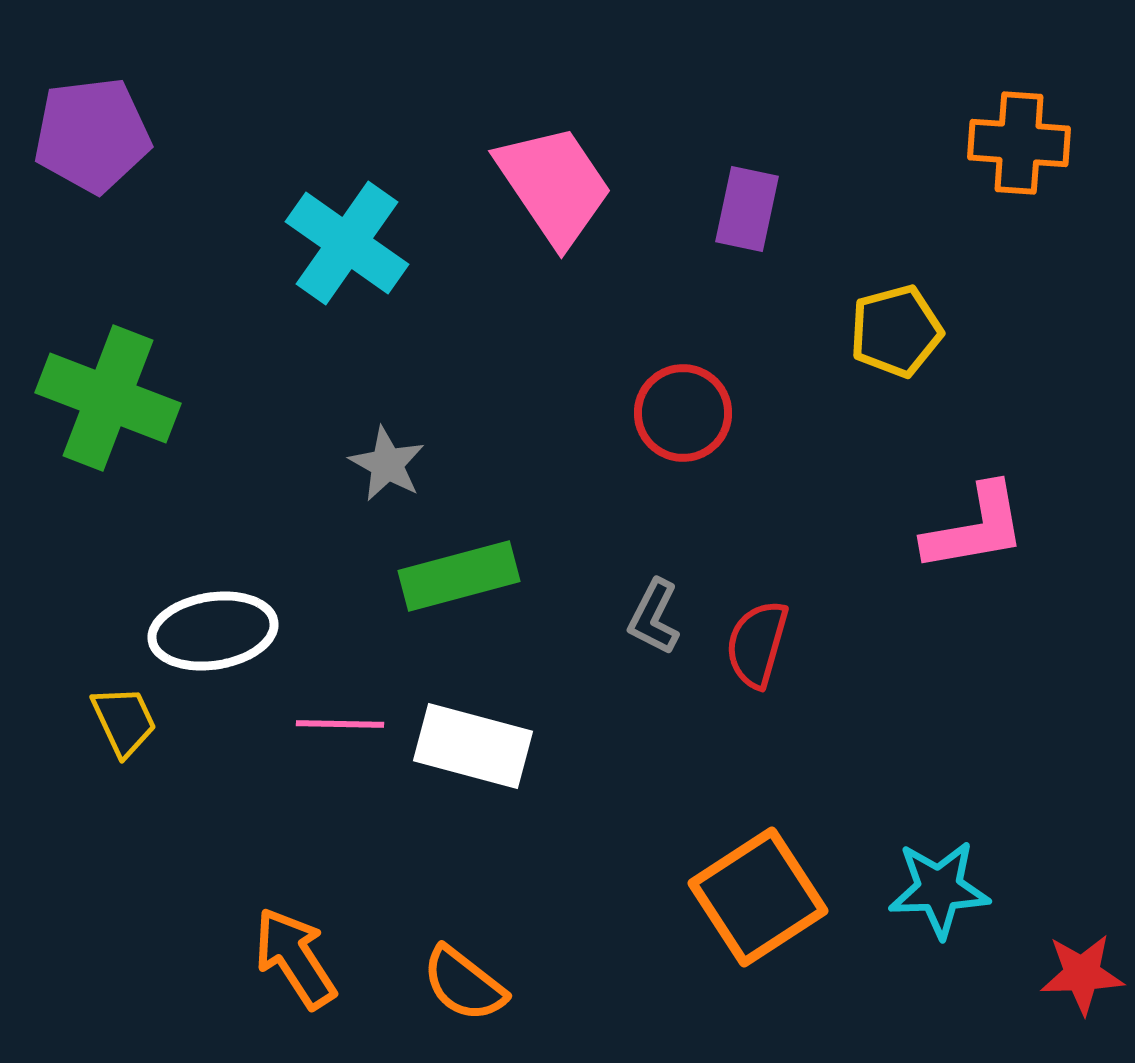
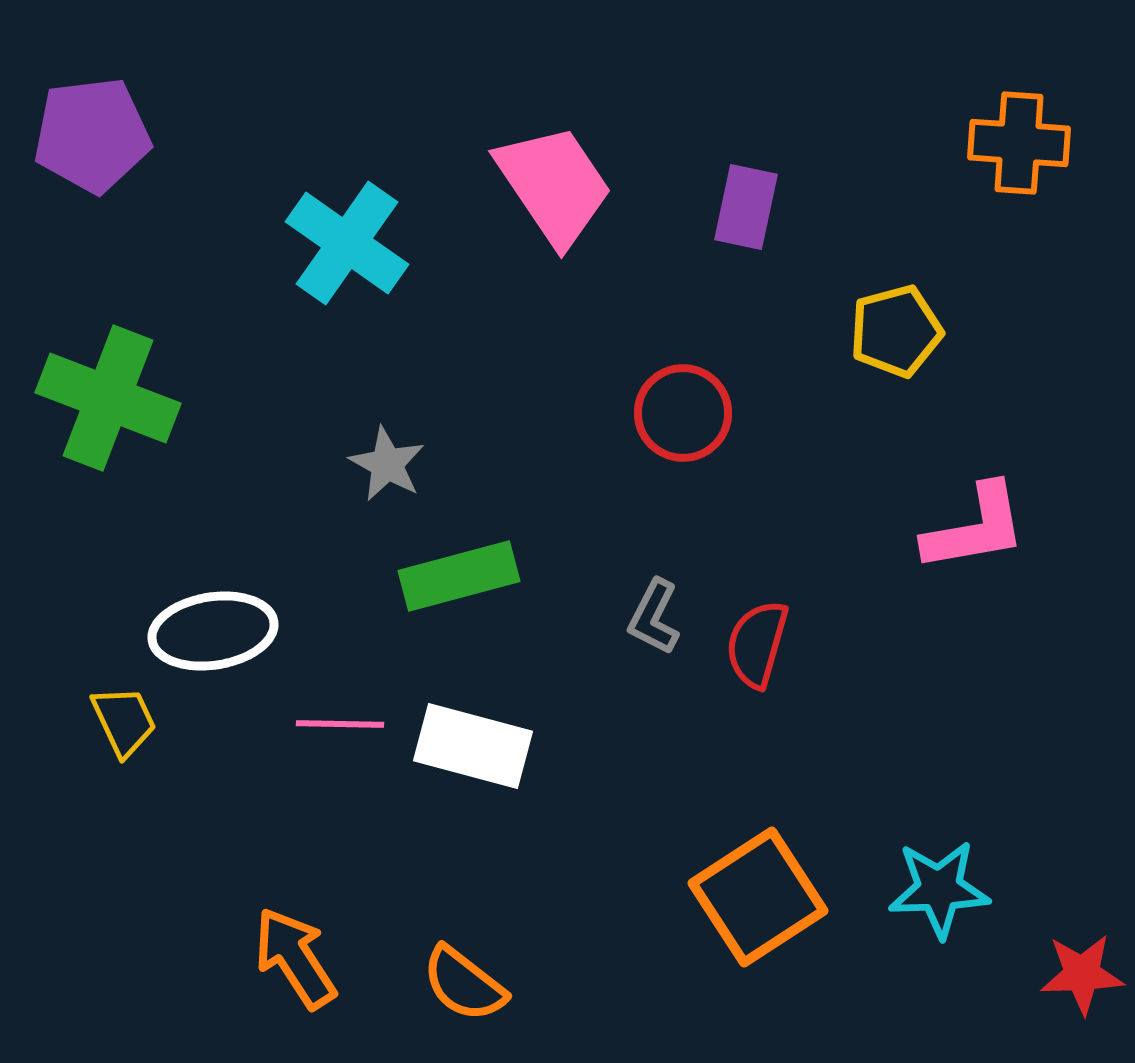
purple rectangle: moved 1 px left, 2 px up
